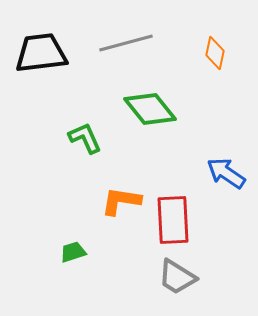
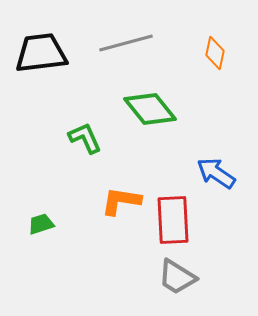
blue arrow: moved 10 px left
green trapezoid: moved 32 px left, 28 px up
